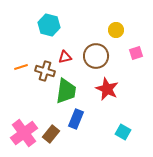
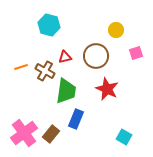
brown cross: rotated 12 degrees clockwise
cyan square: moved 1 px right, 5 px down
